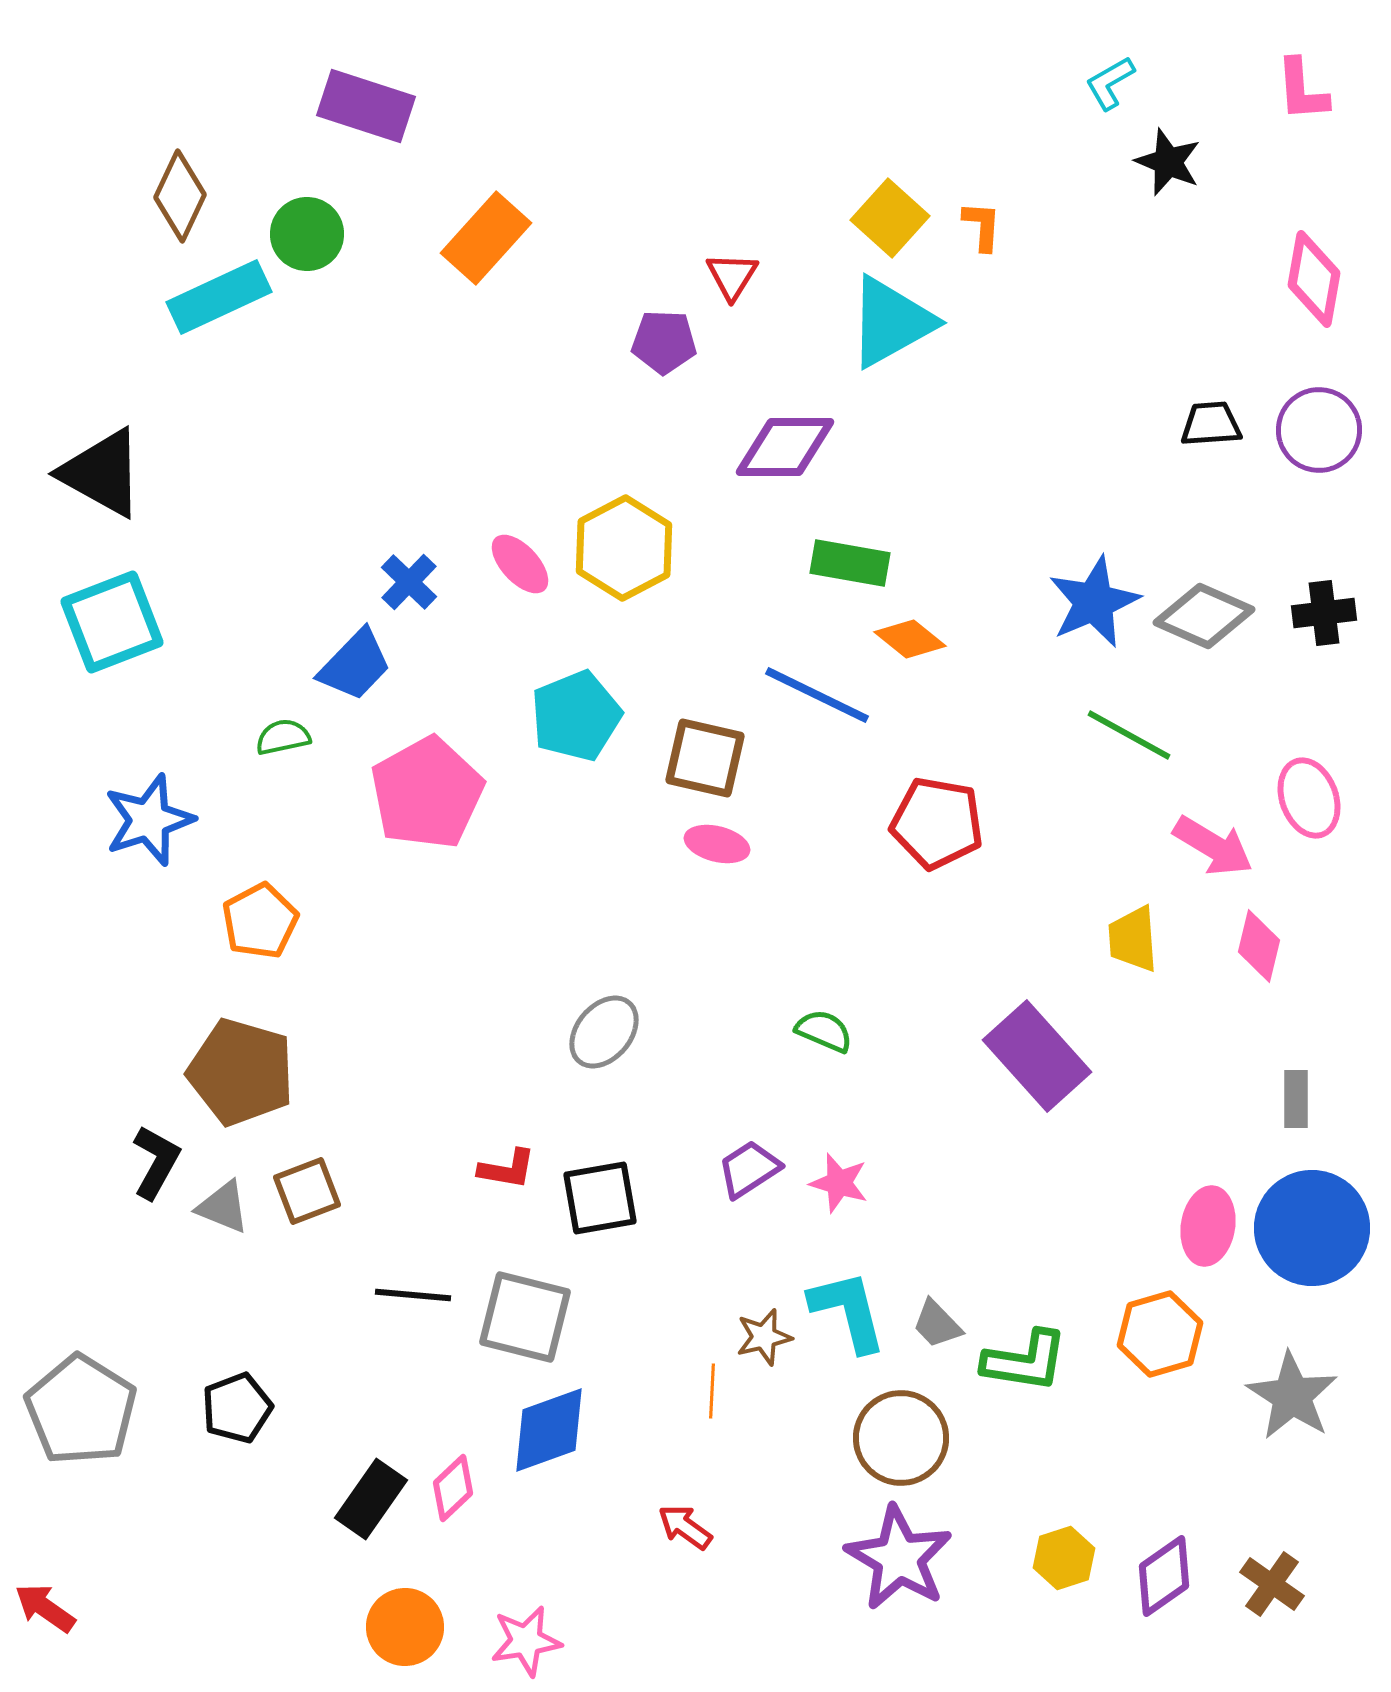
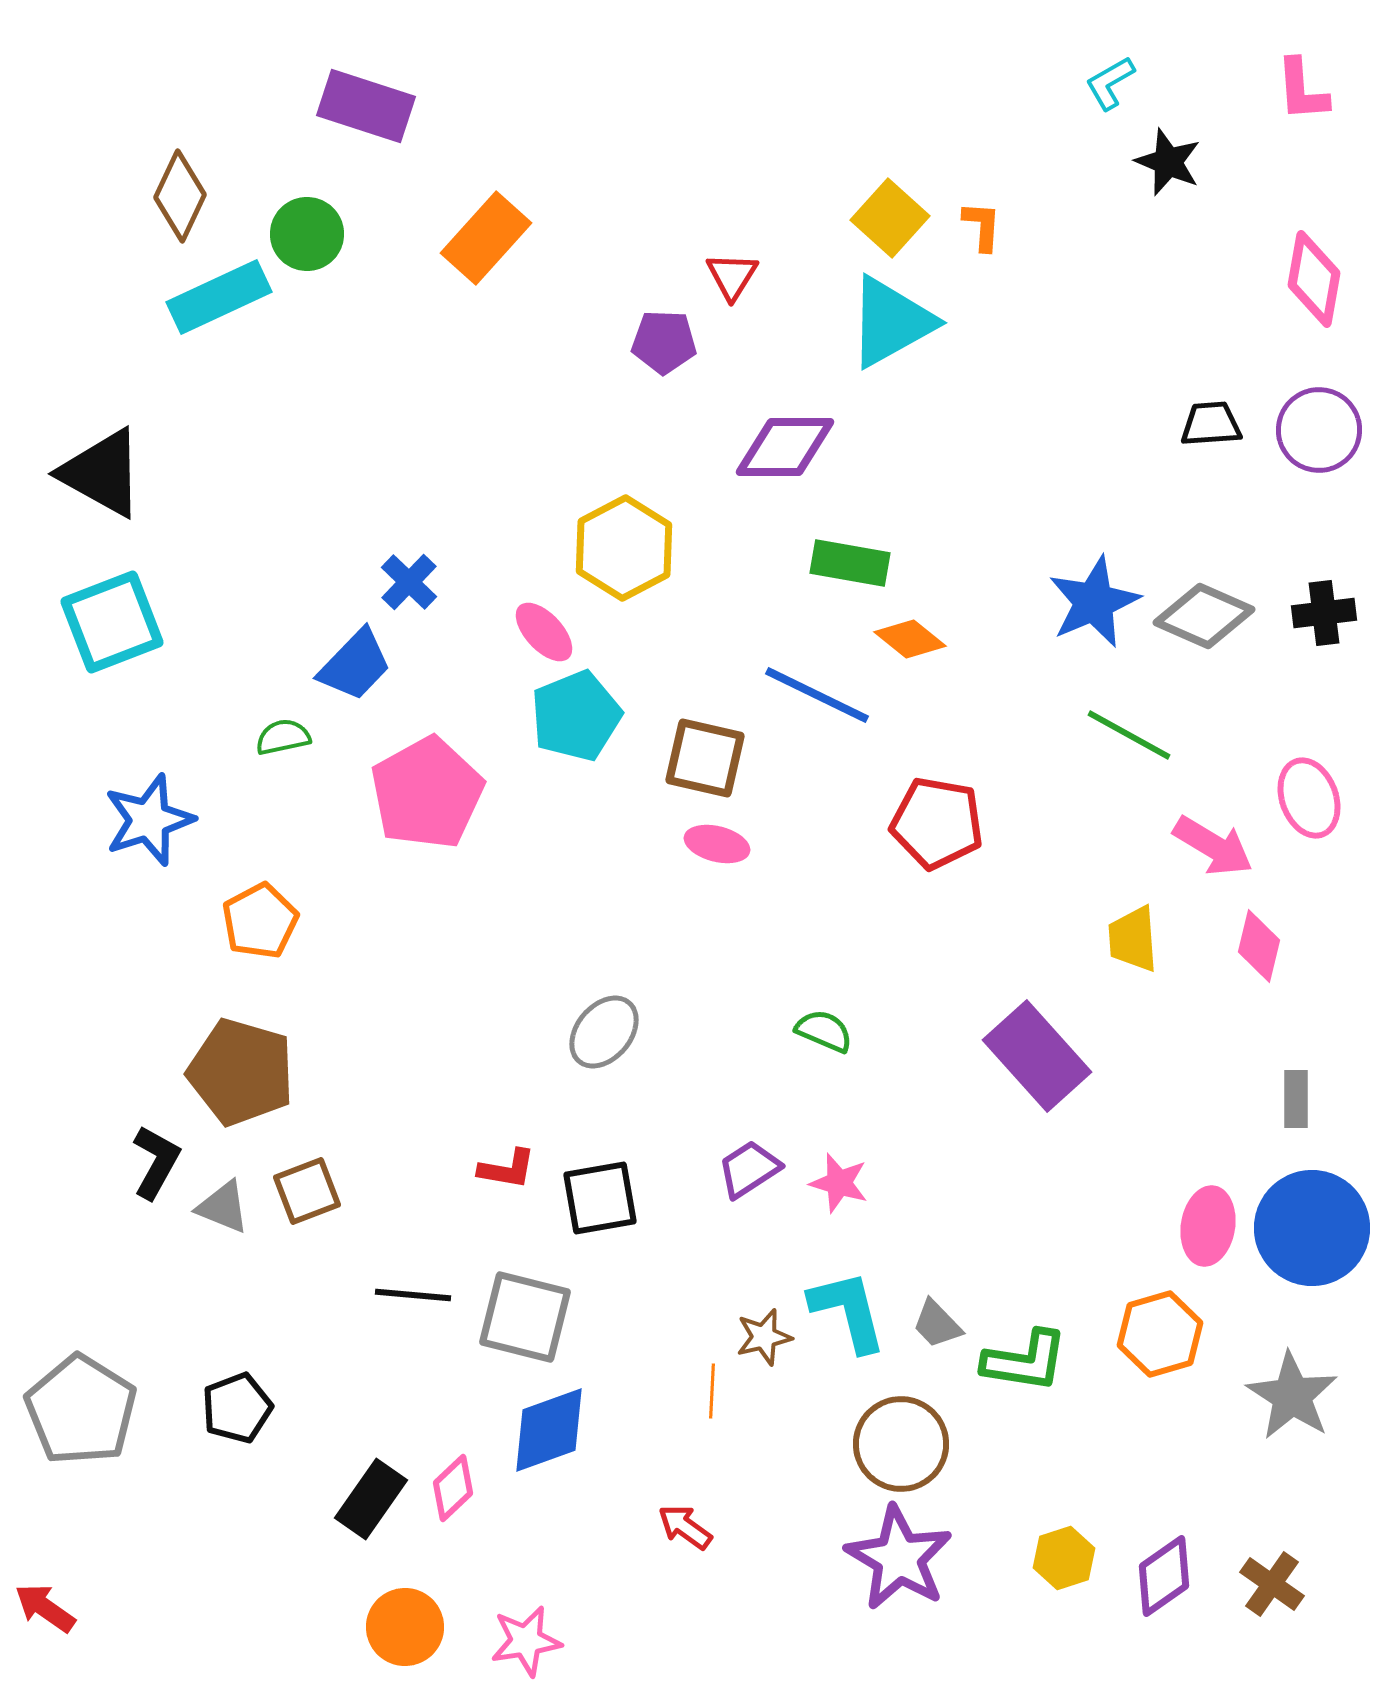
pink ellipse at (520, 564): moved 24 px right, 68 px down
brown circle at (901, 1438): moved 6 px down
